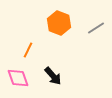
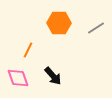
orange hexagon: rotated 20 degrees counterclockwise
